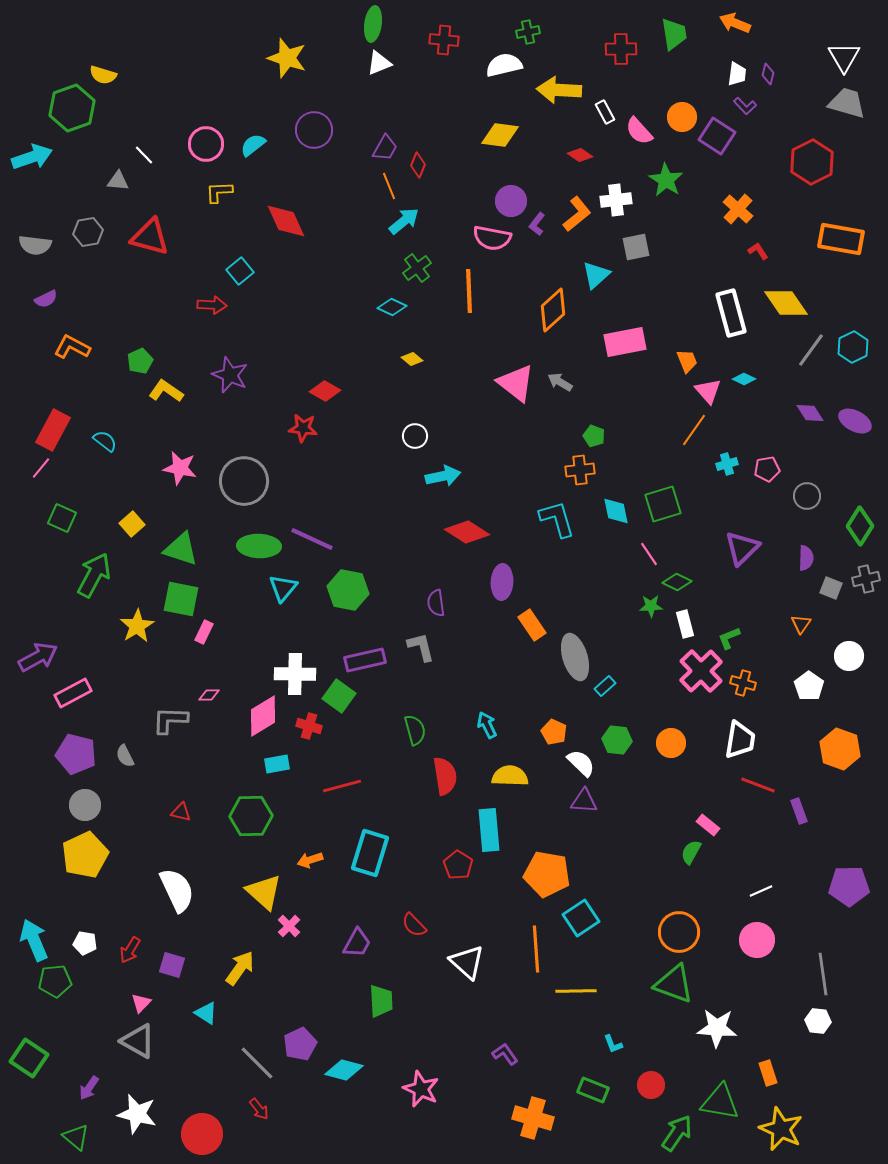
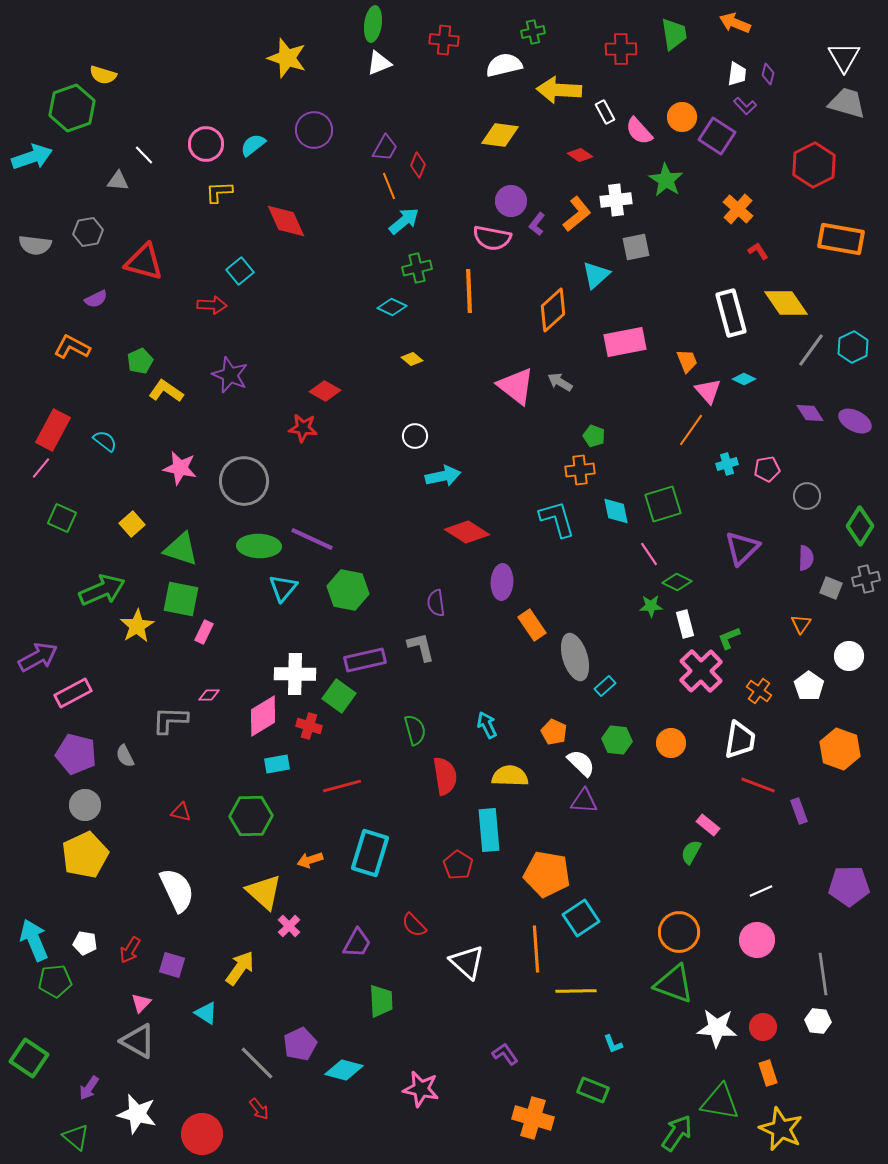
green cross at (528, 32): moved 5 px right
red hexagon at (812, 162): moved 2 px right, 3 px down
red triangle at (150, 237): moved 6 px left, 25 px down
green cross at (417, 268): rotated 24 degrees clockwise
purple semicircle at (46, 299): moved 50 px right
pink triangle at (516, 383): moved 3 px down
orange line at (694, 430): moved 3 px left
green arrow at (94, 575): moved 8 px right, 15 px down; rotated 39 degrees clockwise
orange cross at (743, 683): moved 16 px right, 8 px down; rotated 20 degrees clockwise
red circle at (651, 1085): moved 112 px right, 58 px up
pink star at (421, 1089): rotated 12 degrees counterclockwise
